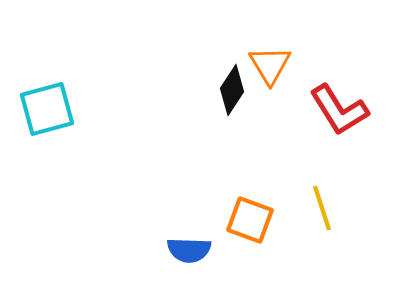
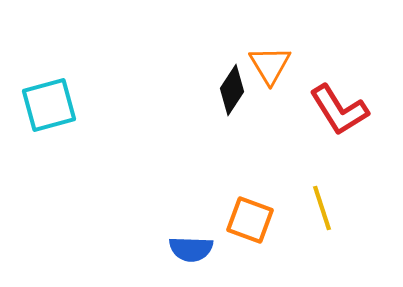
cyan square: moved 2 px right, 4 px up
blue semicircle: moved 2 px right, 1 px up
